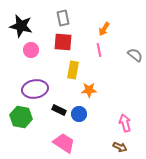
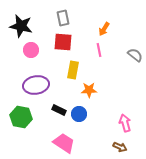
purple ellipse: moved 1 px right, 4 px up
